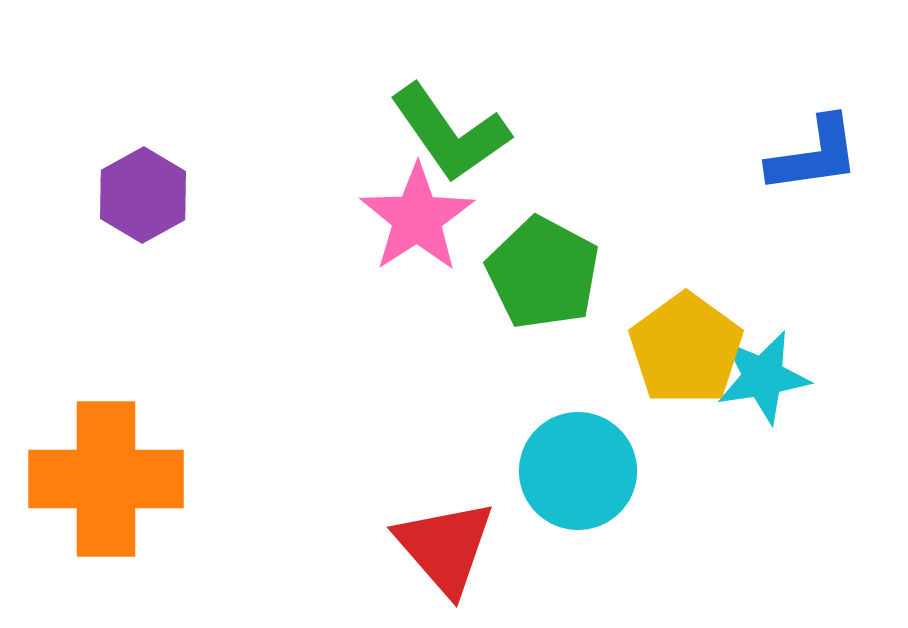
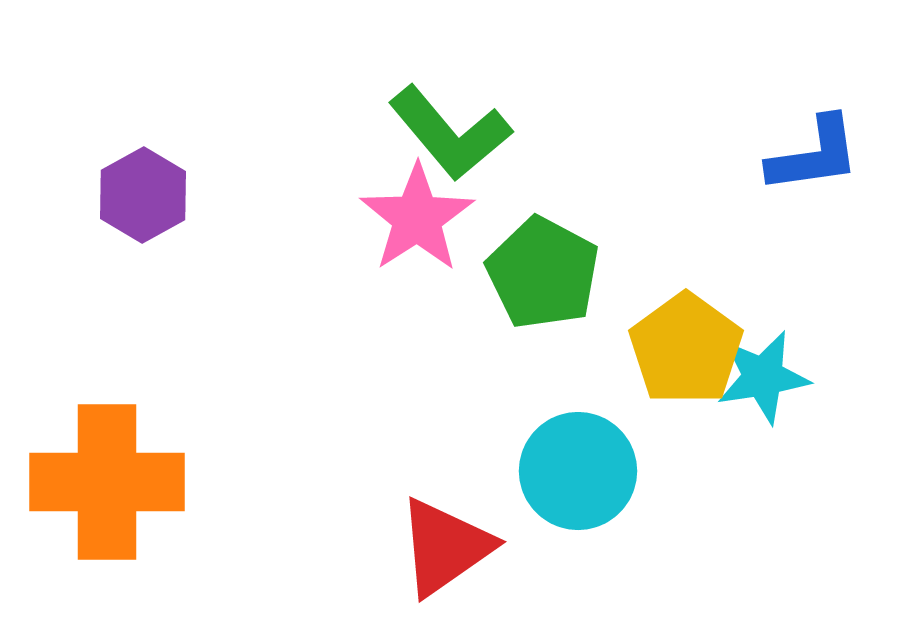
green L-shape: rotated 5 degrees counterclockwise
orange cross: moved 1 px right, 3 px down
red triangle: rotated 36 degrees clockwise
